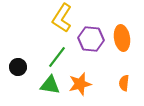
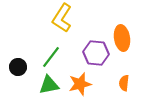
purple hexagon: moved 5 px right, 14 px down
green line: moved 6 px left
green triangle: moved 1 px left; rotated 20 degrees counterclockwise
